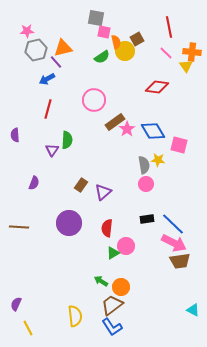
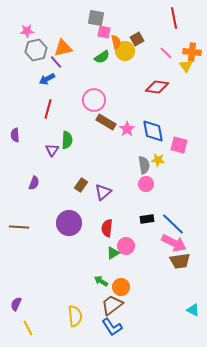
red line at (169, 27): moved 5 px right, 9 px up
brown rectangle at (115, 122): moved 9 px left; rotated 66 degrees clockwise
blue diamond at (153, 131): rotated 20 degrees clockwise
